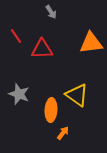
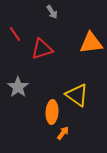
gray arrow: moved 1 px right
red line: moved 1 px left, 2 px up
red triangle: rotated 15 degrees counterclockwise
gray star: moved 1 px left, 7 px up; rotated 15 degrees clockwise
orange ellipse: moved 1 px right, 2 px down
